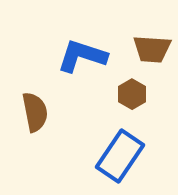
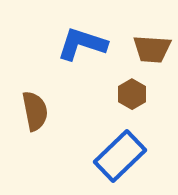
blue L-shape: moved 12 px up
brown semicircle: moved 1 px up
blue rectangle: rotated 12 degrees clockwise
